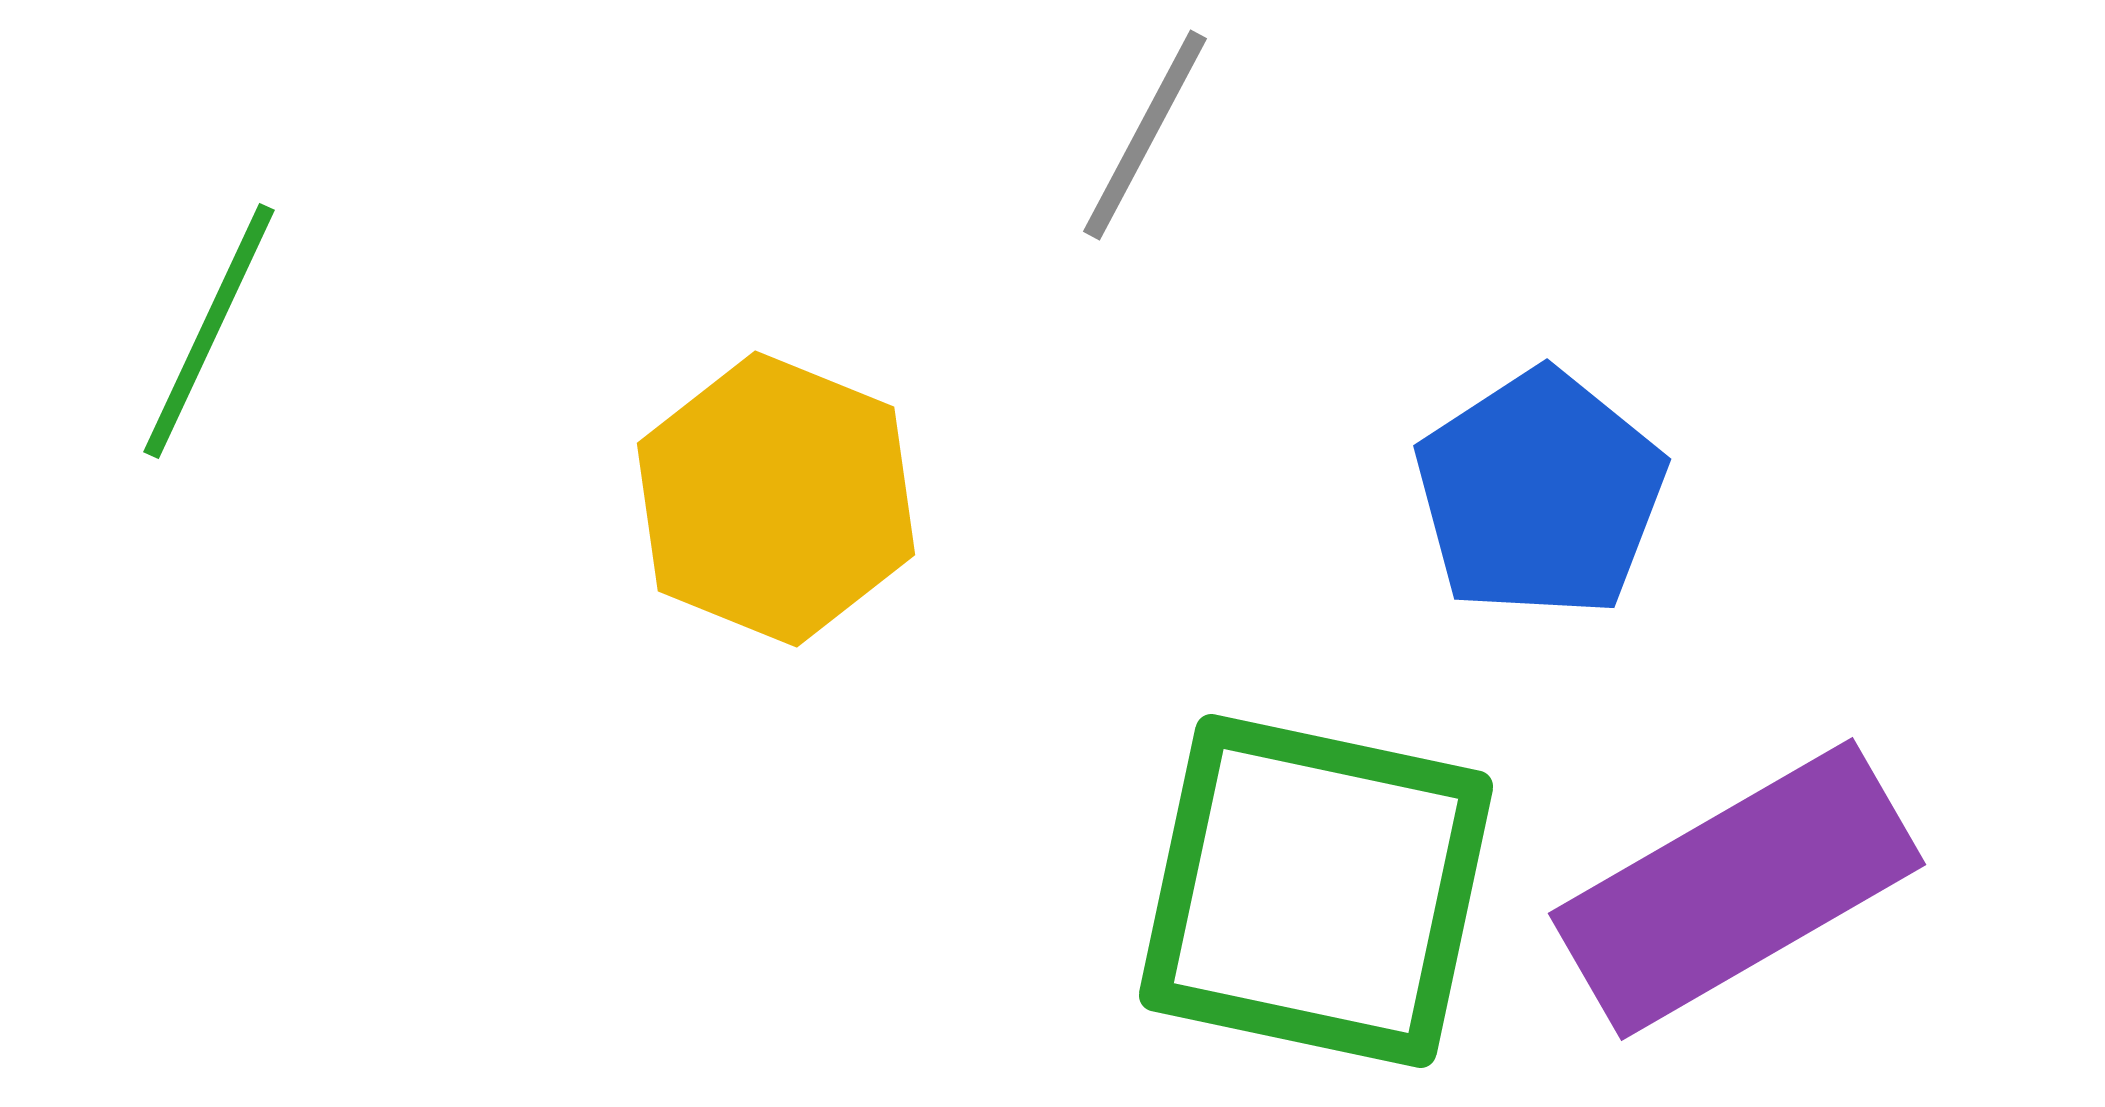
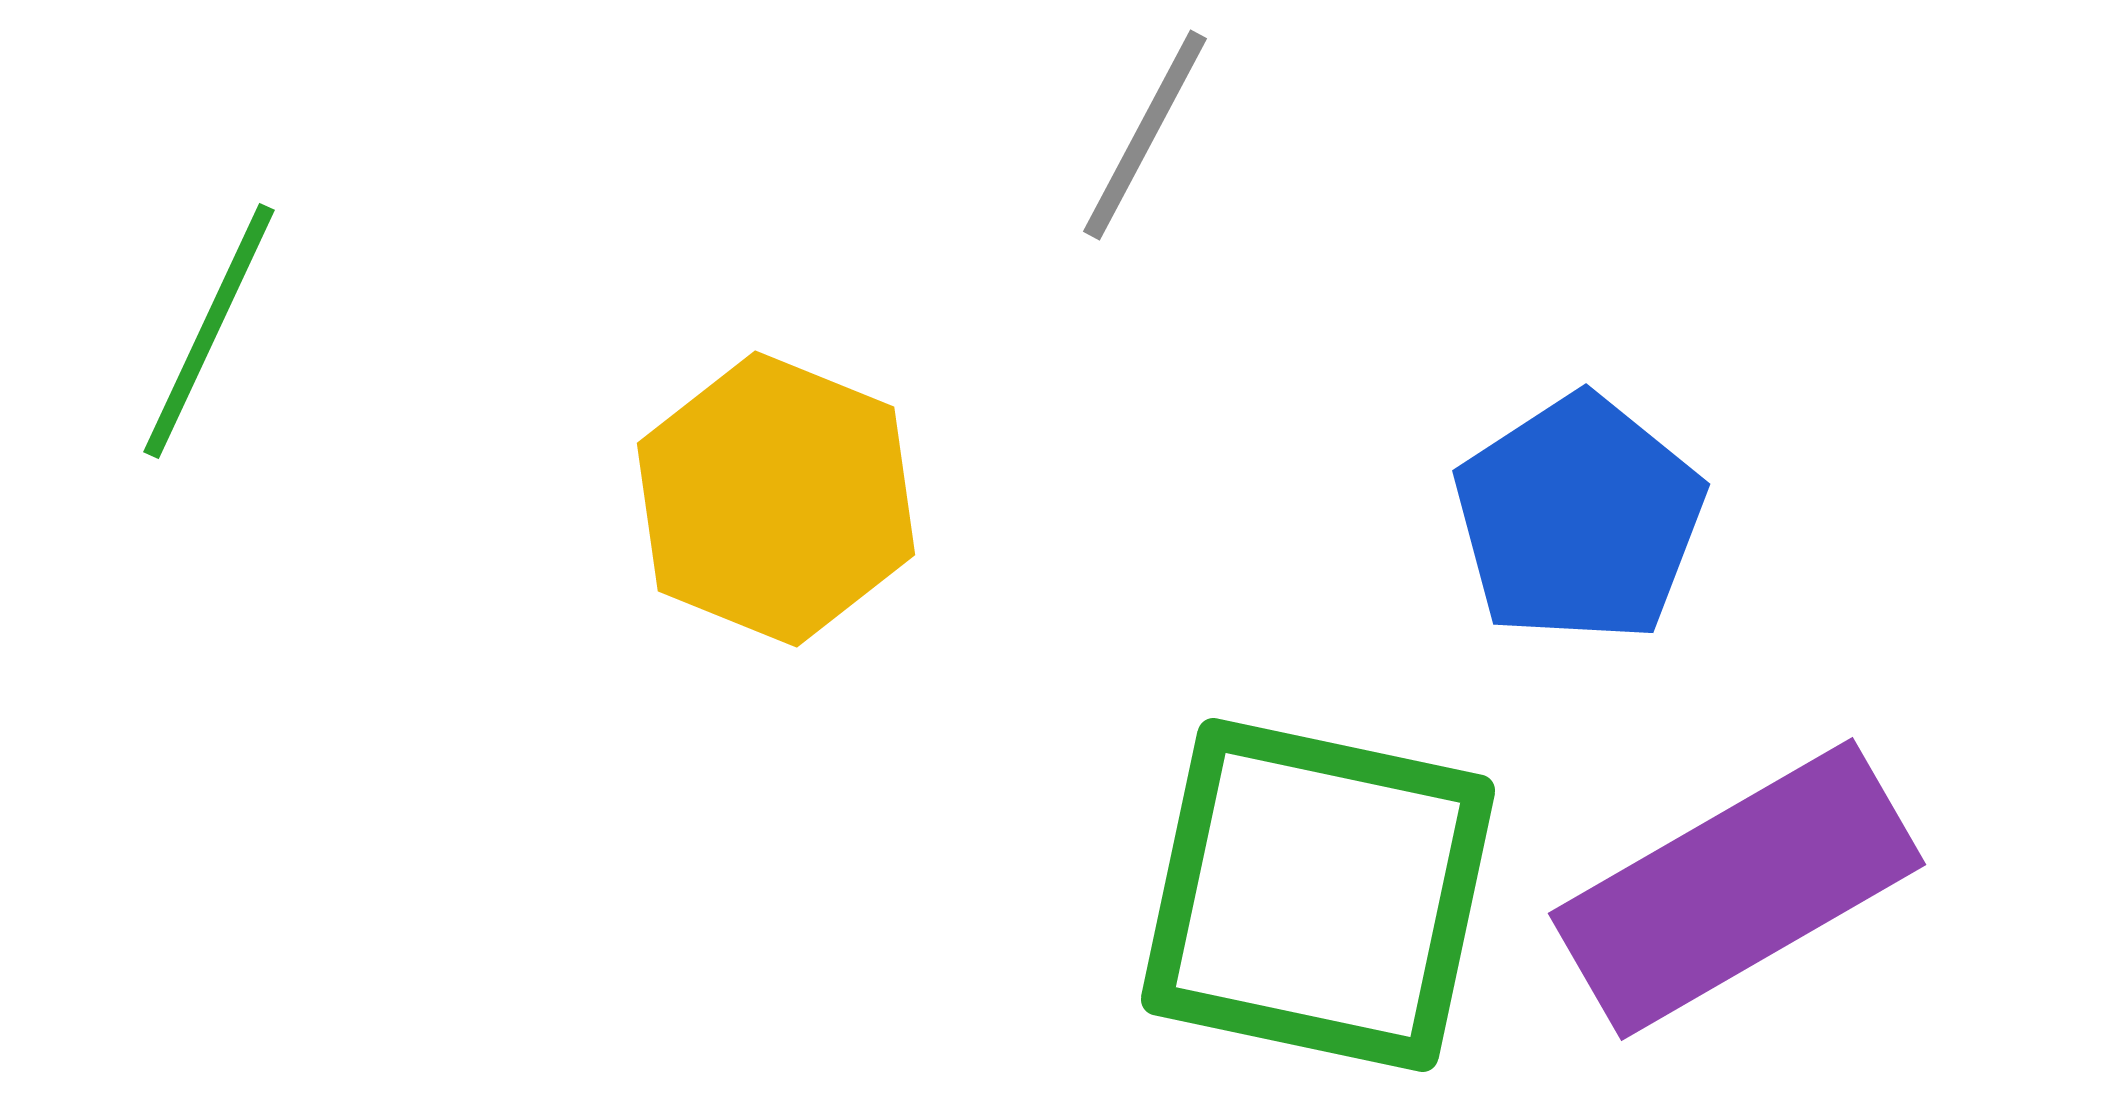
blue pentagon: moved 39 px right, 25 px down
green square: moved 2 px right, 4 px down
